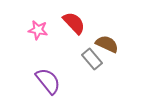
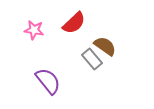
red semicircle: rotated 90 degrees clockwise
pink star: moved 4 px left
brown semicircle: moved 2 px left, 2 px down; rotated 10 degrees clockwise
